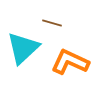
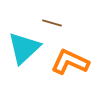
cyan triangle: moved 1 px right
